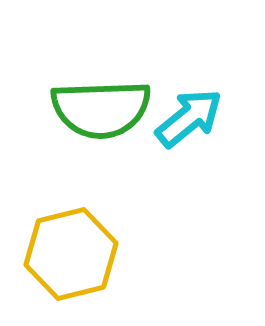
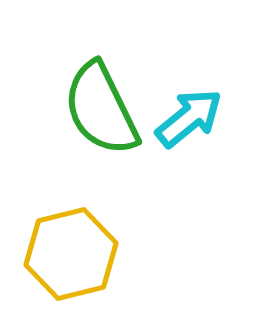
green semicircle: rotated 66 degrees clockwise
